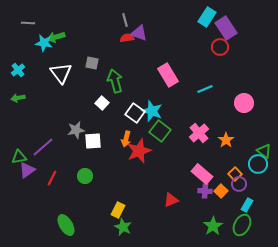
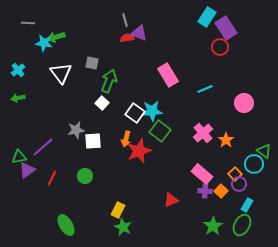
green arrow at (115, 81): moved 6 px left; rotated 35 degrees clockwise
cyan star at (152, 111): rotated 25 degrees counterclockwise
pink cross at (199, 133): moved 4 px right
cyan circle at (258, 164): moved 4 px left
